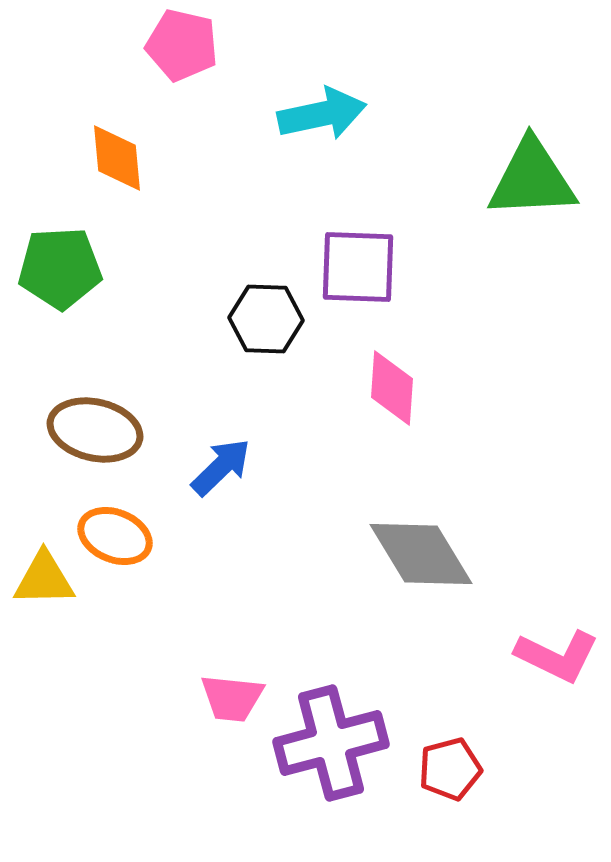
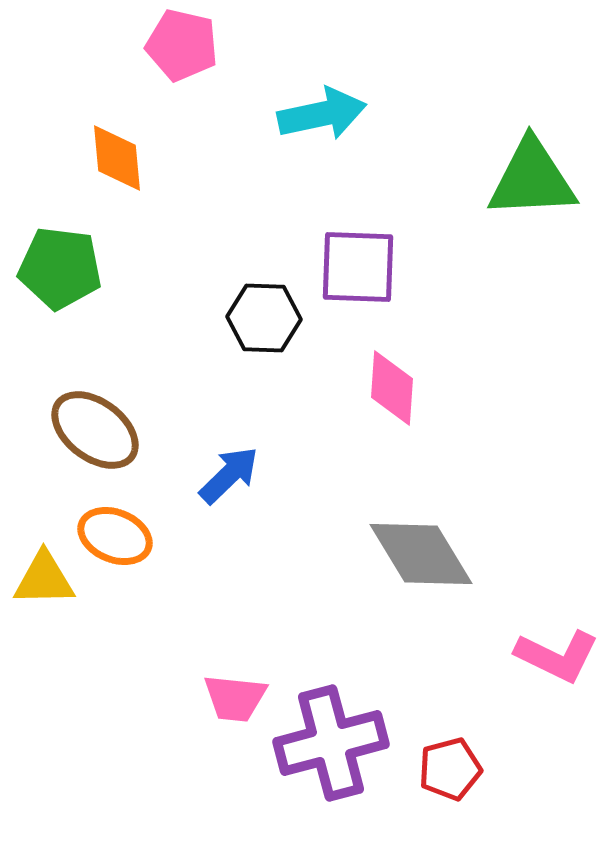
green pentagon: rotated 10 degrees clockwise
black hexagon: moved 2 px left, 1 px up
brown ellipse: rotated 24 degrees clockwise
blue arrow: moved 8 px right, 8 px down
pink trapezoid: moved 3 px right
